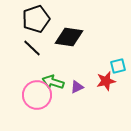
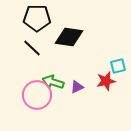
black pentagon: moved 1 px right, 1 px up; rotated 20 degrees clockwise
